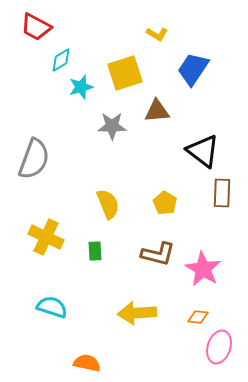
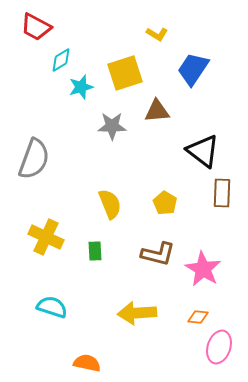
yellow semicircle: moved 2 px right
